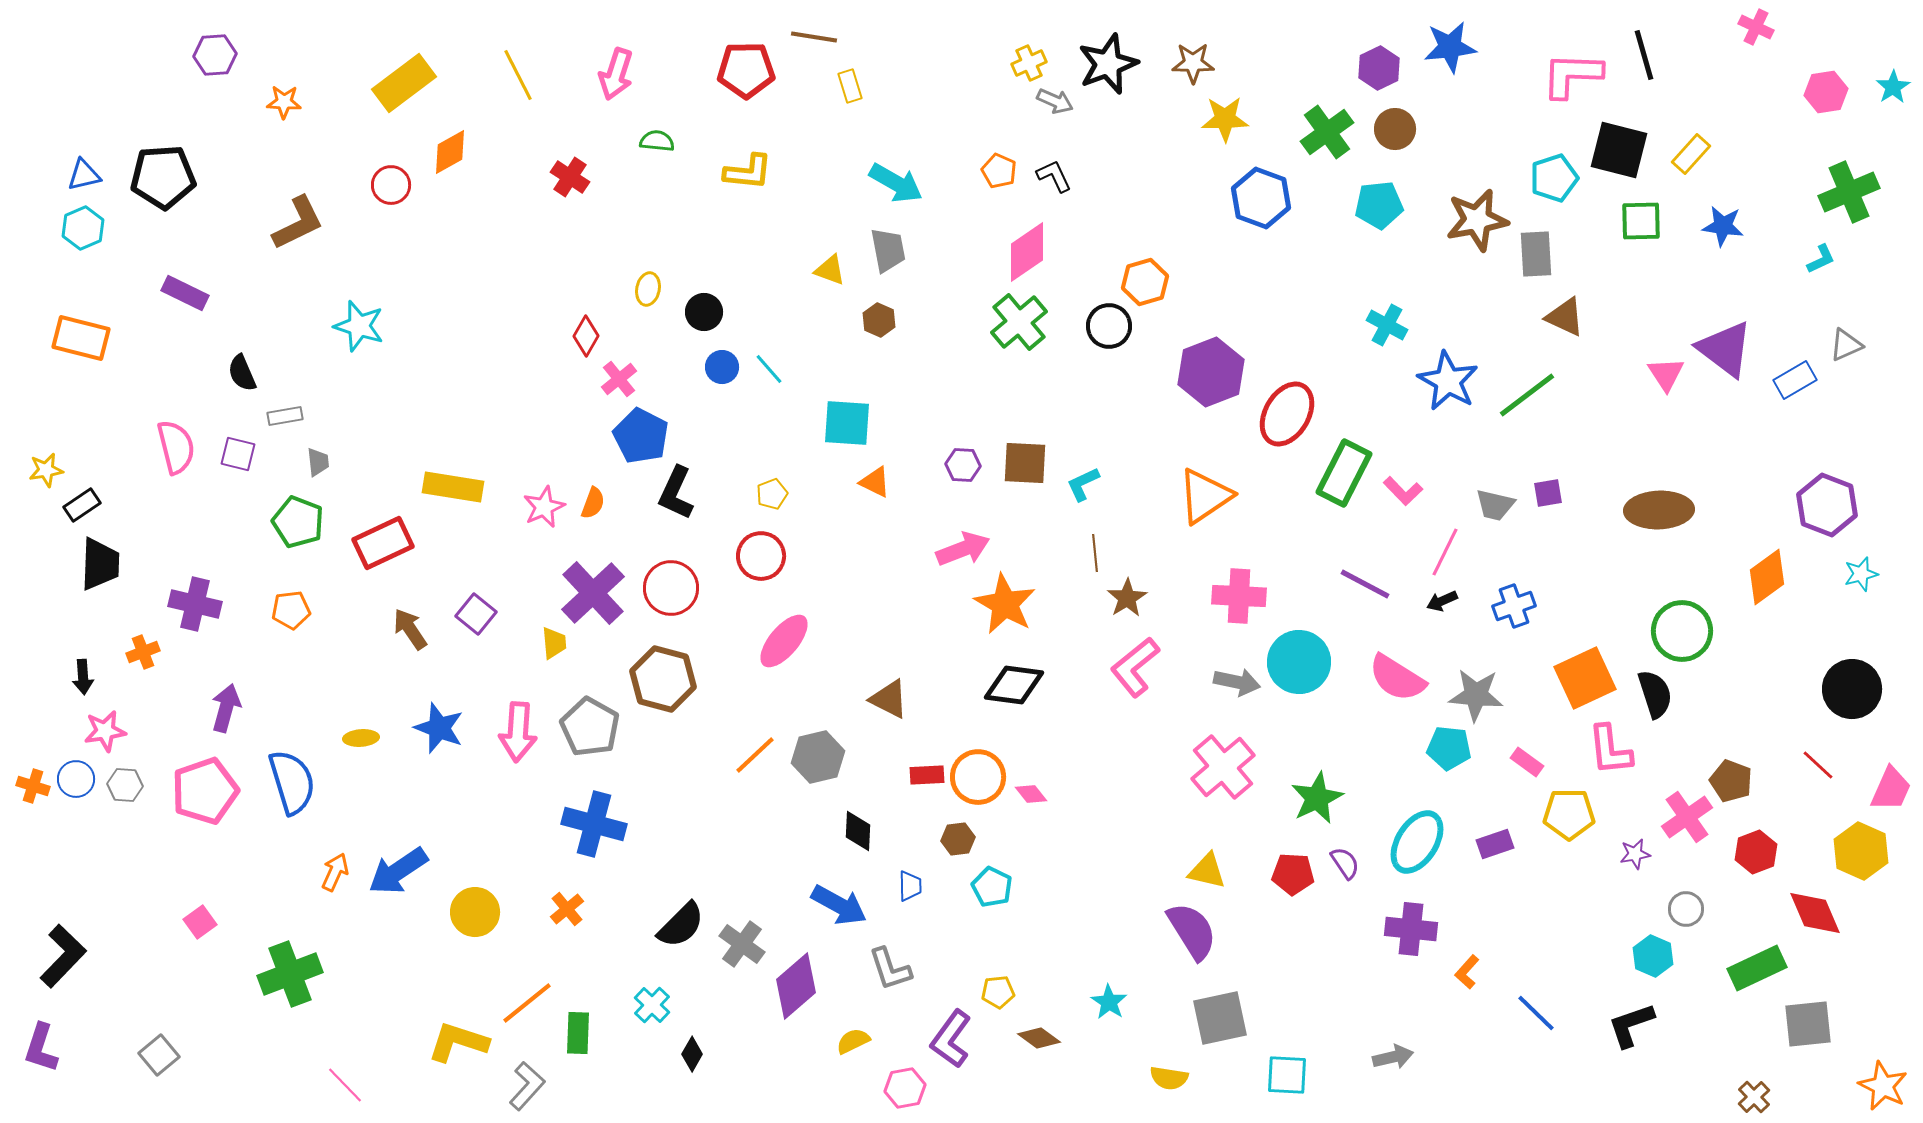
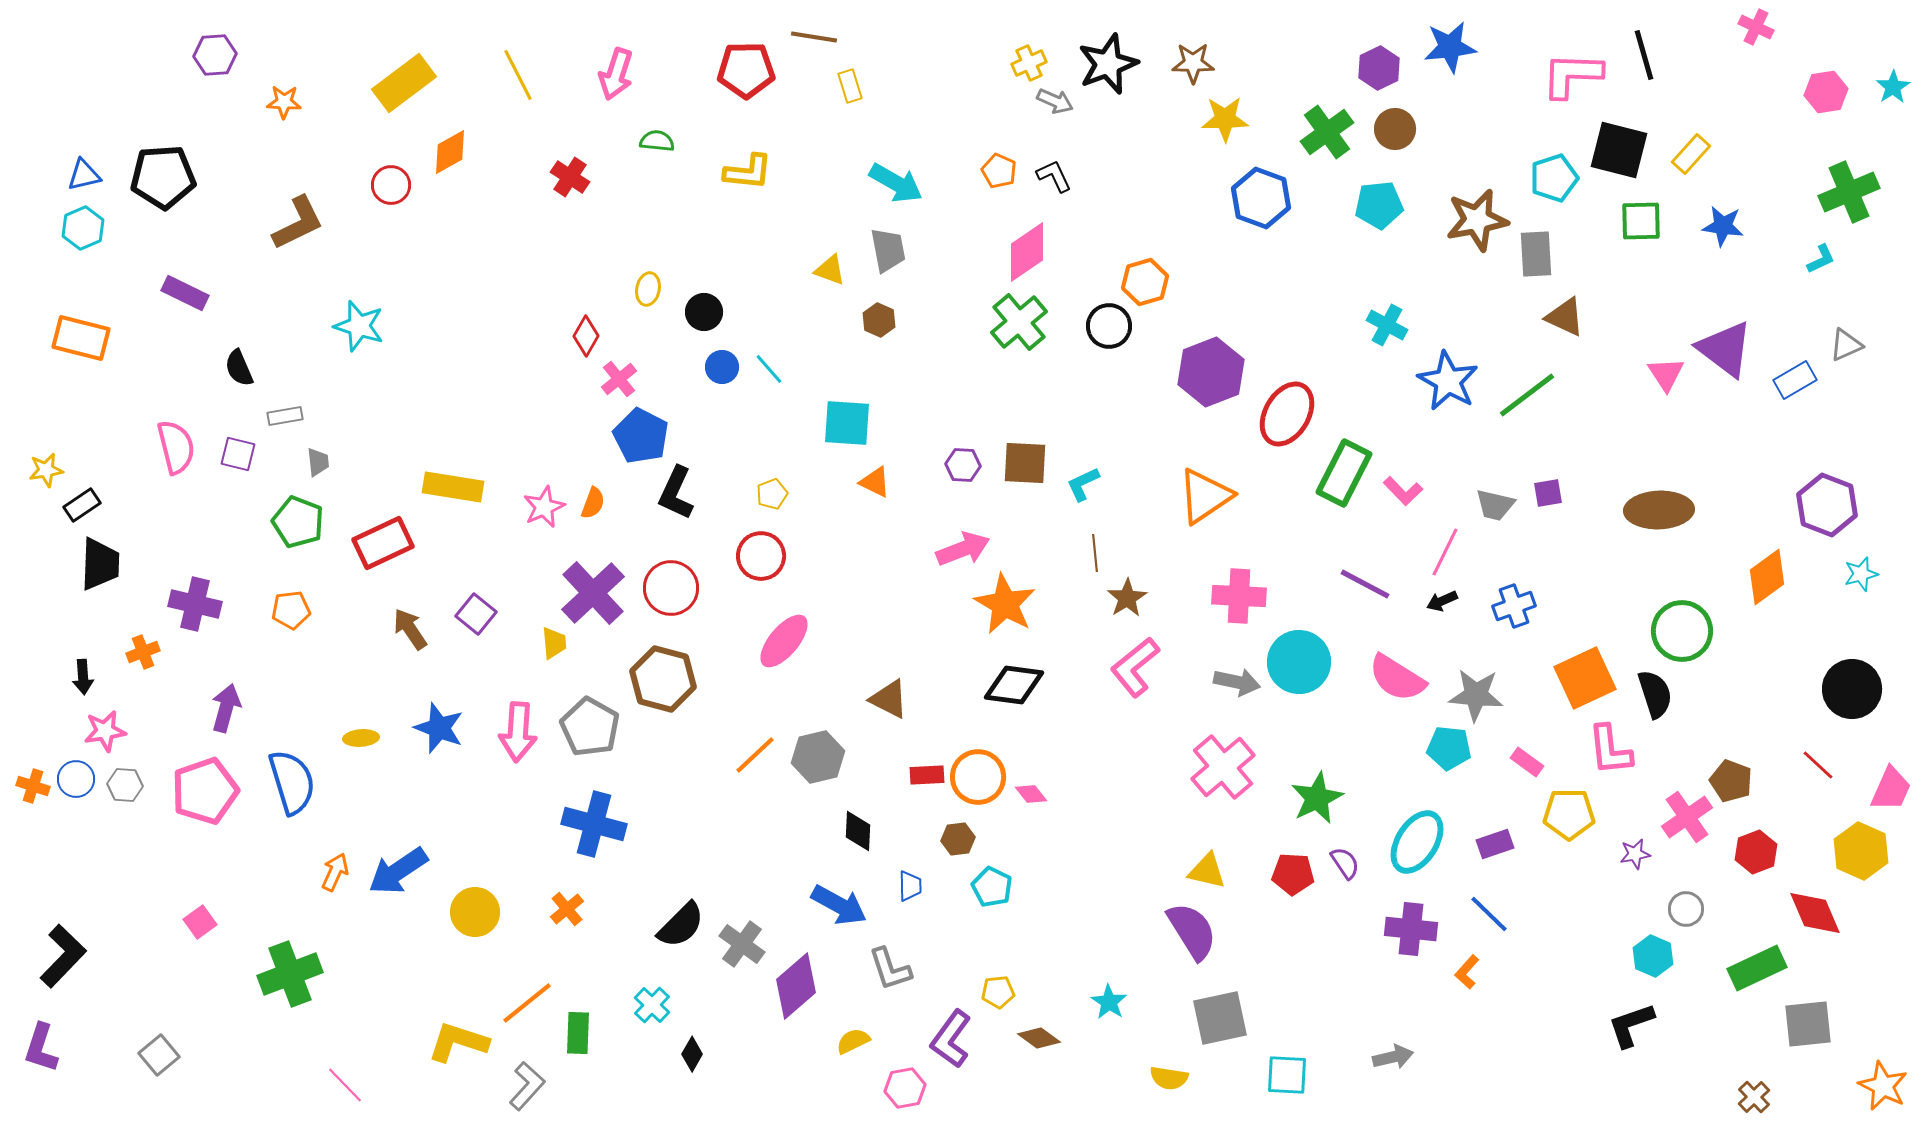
black semicircle at (242, 373): moved 3 px left, 5 px up
blue line at (1536, 1013): moved 47 px left, 99 px up
